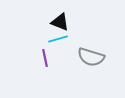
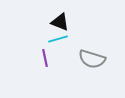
gray semicircle: moved 1 px right, 2 px down
